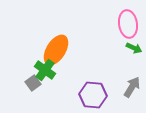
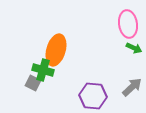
orange ellipse: rotated 16 degrees counterclockwise
green cross: moved 2 px left; rotated 20 degrees counterclockwise
gray square: rotated 28 degrees counterclockwise
gray arrow: rotated 15 degrees clockwise
purple hexagon: moved 1 px down
